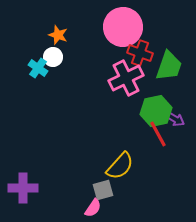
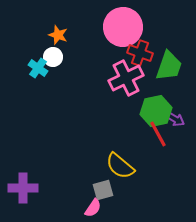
yellow semicircle: rotated 88 degrees clockwise
